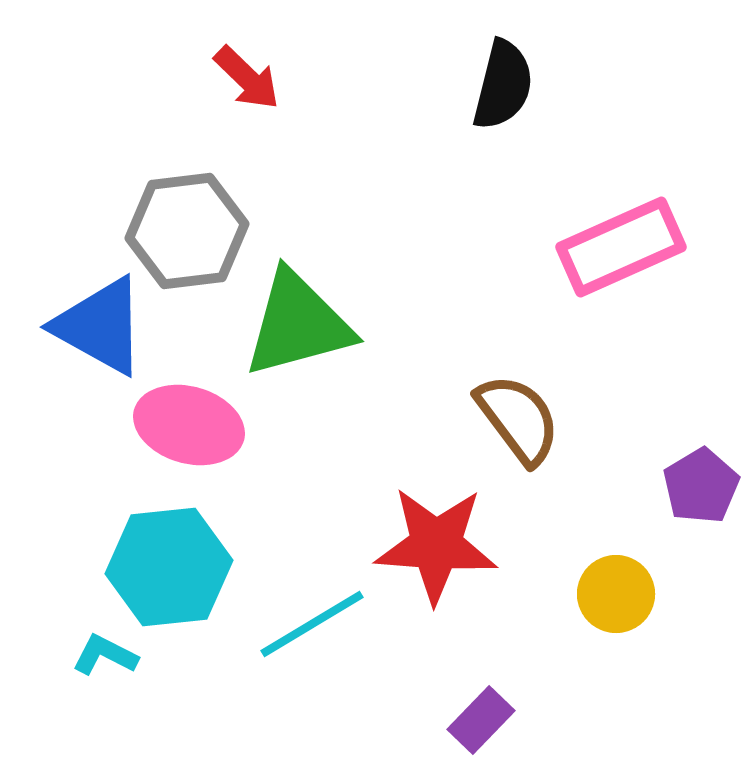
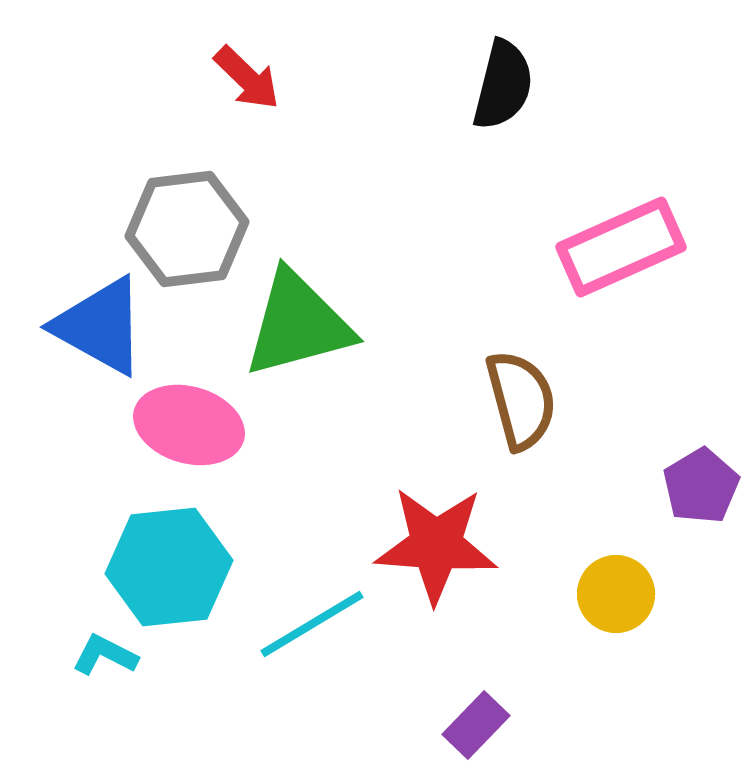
gray hexagon: moved 2 px up
brown semicircle: moved 3 px right, 19 px up; rotated 22 degrees clockwise
purple rectangle: moved 5 px left, 5 px down
